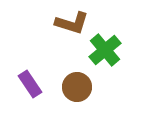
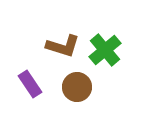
brown L-shape: moved 9 px left, 23 px down
